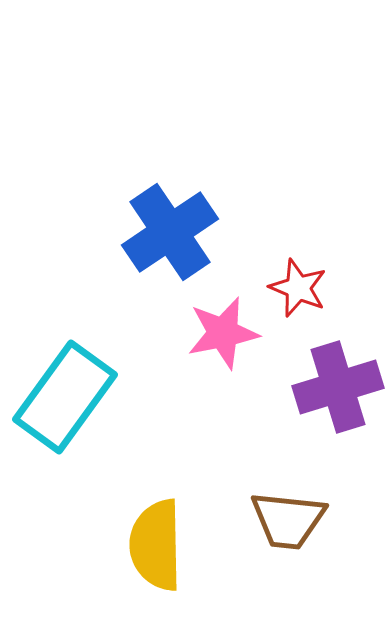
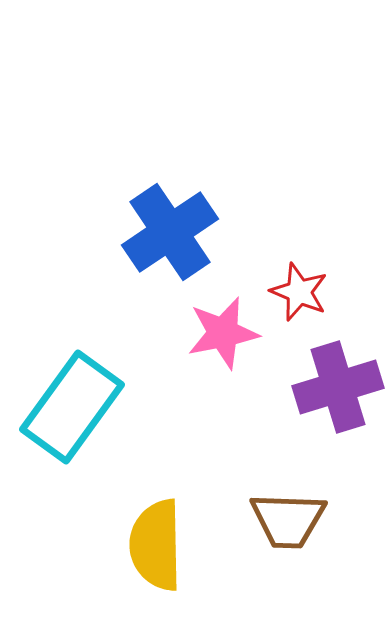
red star: moved 1 px right, 4 px down
cyan rectangle: moved 7 px right, 10 px down
brown trapezoid: rotated 4 degrees counterclockwise
